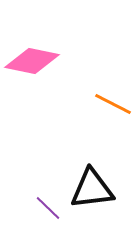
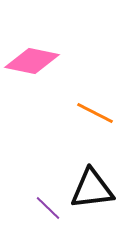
orange line: moved 18 px left, 9 px down
